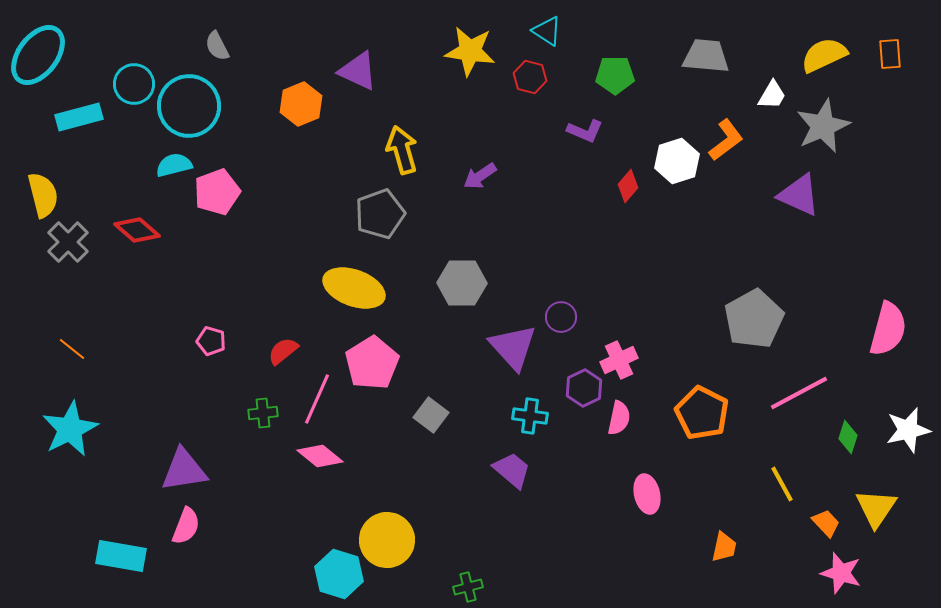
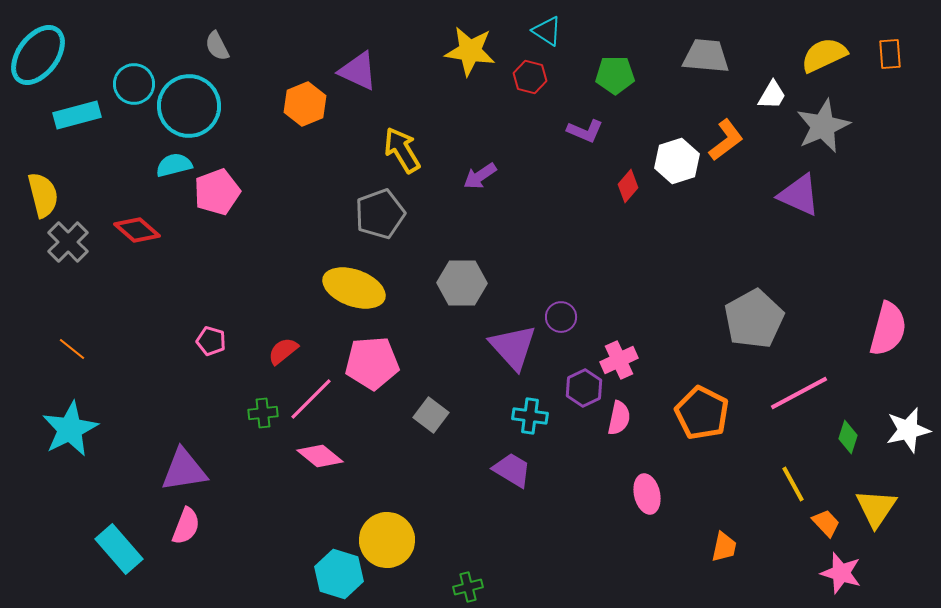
orange hexagon at (301, 104): moved 4 px right
cyan rectangle at (79, 117): moved 2 px left, 2 px up
yellow arrow at (402, 150): rotated 15 degrees counterclockwise
pink pentagon at (372, 363): rotated 28 degrees clockwise
pink line at (317, 399): moved 6 px left; rotated 21 degrees clockwise
purple trapezoid at (512, 470): rotated 9 degrees counterclockwise
yellow line at (782, 484): moved 11 px right
cyan rectangle at (121, 556): moved 2 px left, 7 px up; rotated 39 degrees clockwise
